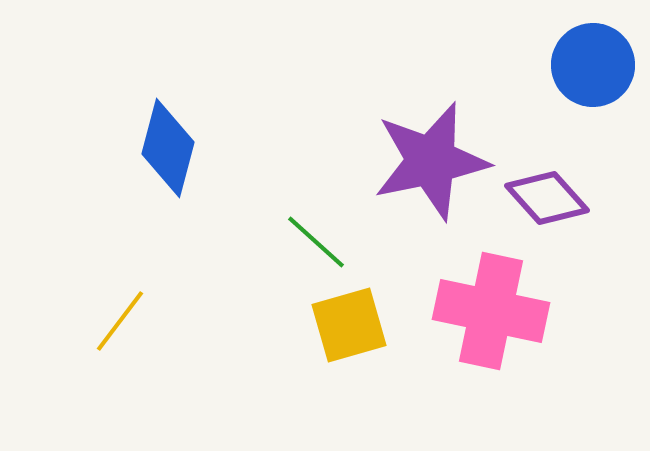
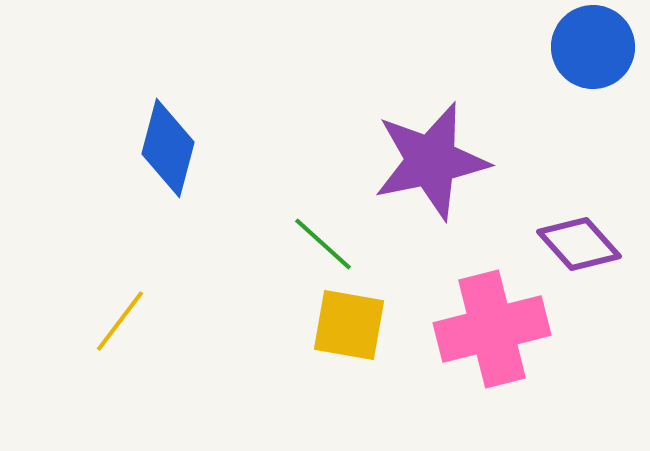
blue circle: moved 18 px up
purple diamond: moved 32 px right, 46 px down
green line: moved 7 px right, 2 px down
pink cross: moved 1 px right, 18 px down; rotated 26 degrees counterclockwise
yellow square: rotated 26 degrees clockwise
